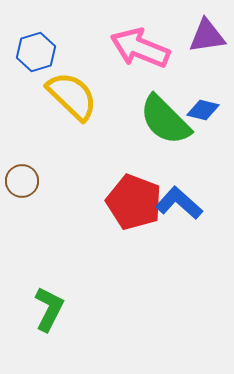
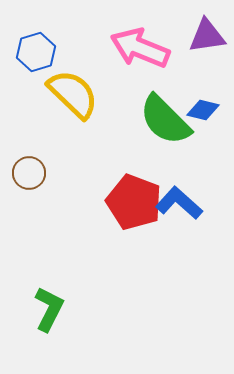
yellow semicircle: moved 1 px right, 2 px up
brown circle: moved 7 px right, 8 px up
